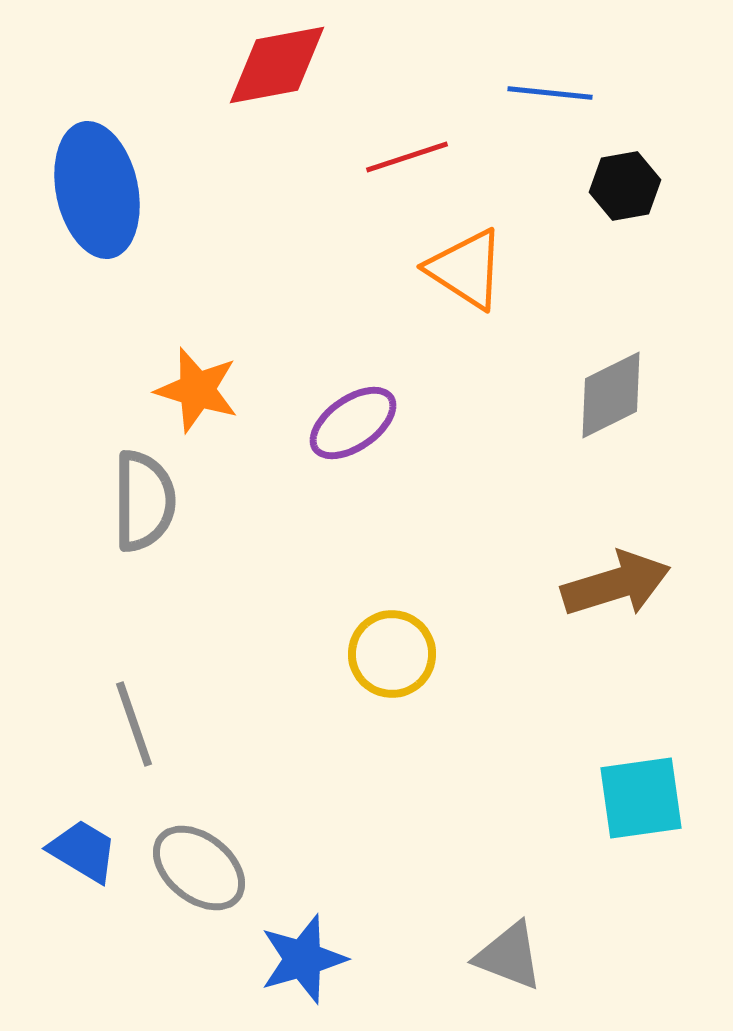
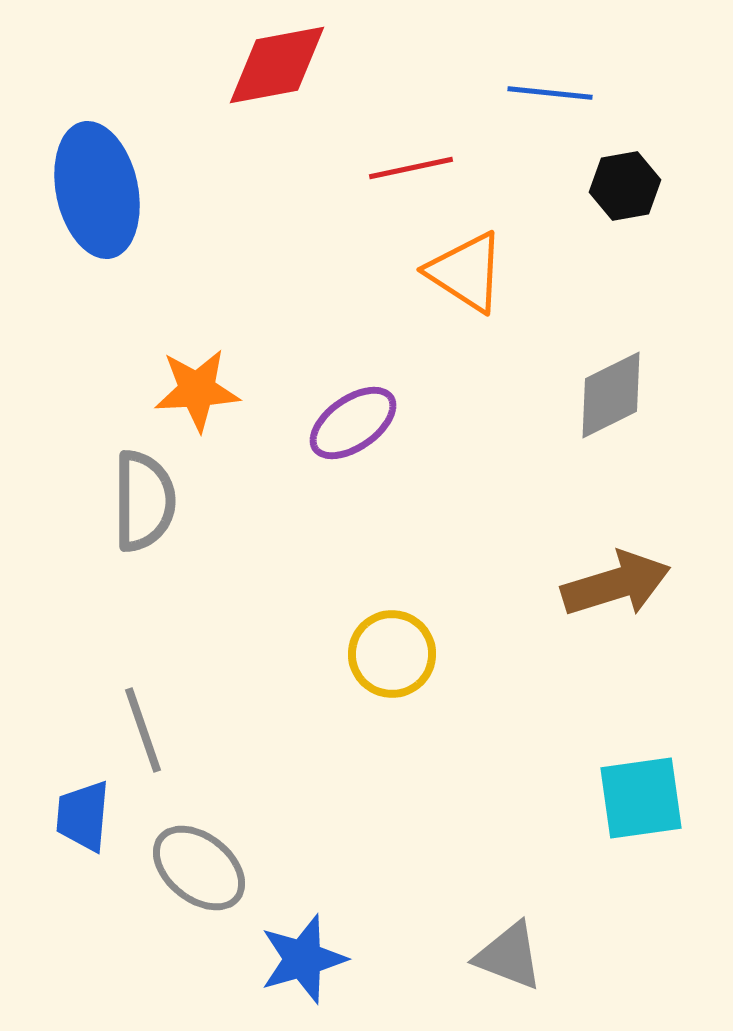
red line: moved 4 px right, 11 px down; rotated 6 degrees clockwise
orange triangle: moved 3 px down
orange star: rotated 20 degrees counterclockwise
gray line: moved 9 px right, 6 px down
blue trapezoid: moved 35 px up; rotated 116 degrees counterclockwise
